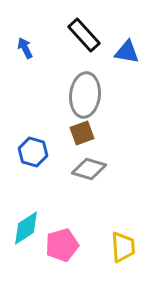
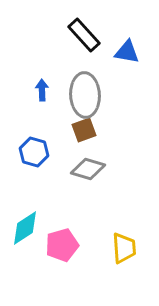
blue arrow: moved 17 px right, 42 px down; rotated 25 degrees clockwise
gray ellipse: rotated 9 degrees counterclockwise
brown square: moved 2 px right, 3 px up
blue hexagon: moved 1 px right
gray diamond: moved 1 px left
cyan diamond: moved 1 px left
yellow trapezoid: moved 1 px right, 1 px down
